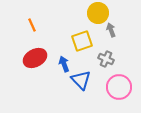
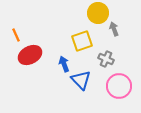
orange line: moved 16 px left, 10 px down
gray arrow: moved 3 px right, 1 px up
red ellipse: moved 5 px left, 3 px up
pink circle: moved 1 px up
